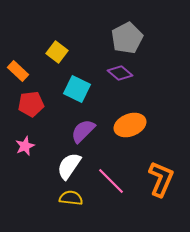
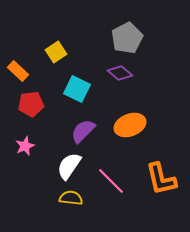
yellow square: moved 1 px left; rotated 20 degrees clockwise
orange L-shape: rotated 144 degrees clockwise
